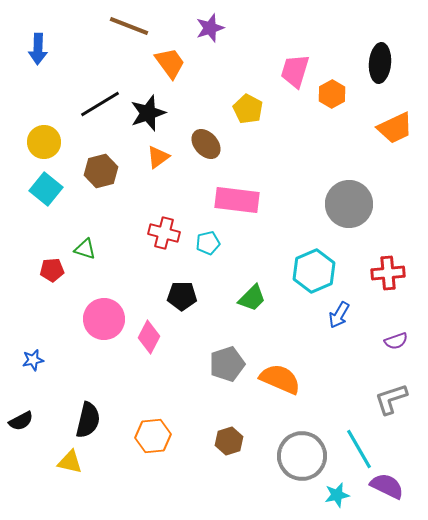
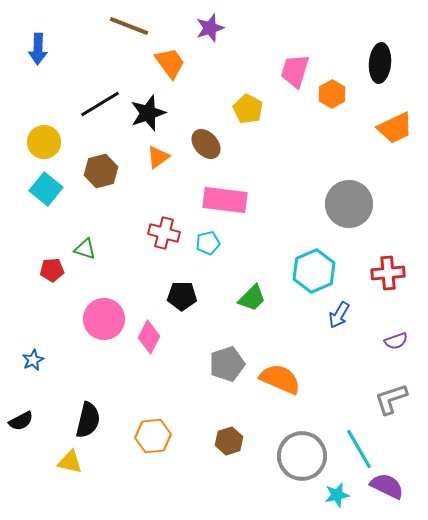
pink rectangle at (237, 200): moved 12 px left
blue star at (33, 360): rotated 15 degrees counterclockwise
